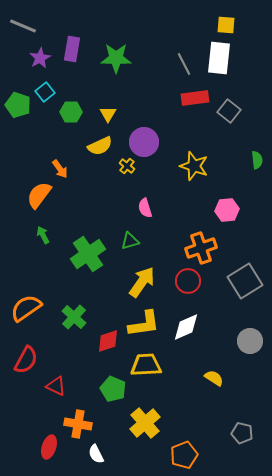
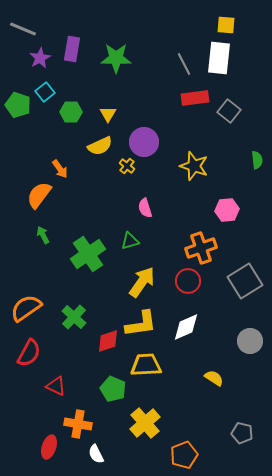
gray line at (23, 26): moved 3 px down
yellow L-shape at (144, 324): moved 3 px left
red semicircle at (26, 360): moved 3 px right, 7 px up
